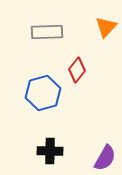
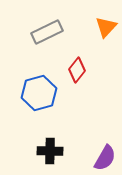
gray rectangle: rotated 24 degrees counterclockwise
blue hexagon: moved 4 px left
